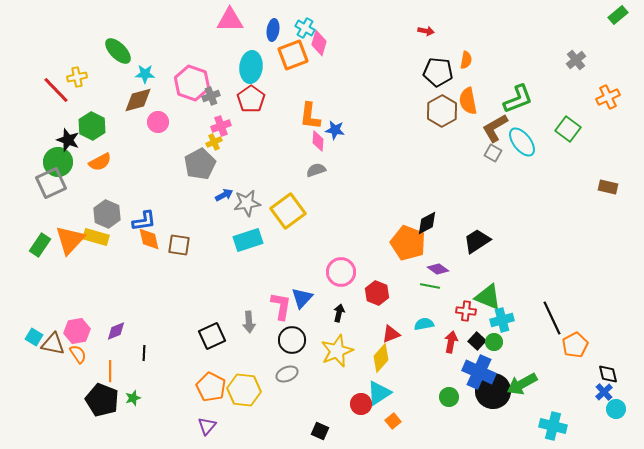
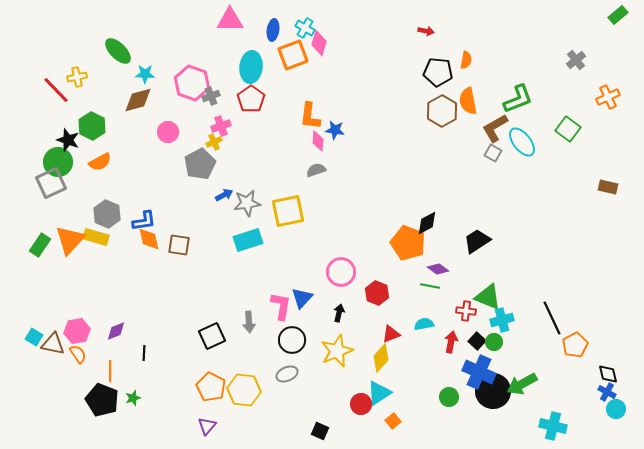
pink circle at (158, 122): moved 10 px right, 10 px down
yellow square at (288, 211): rotated 24 degrees clockwise
blue cross at (604, 392): moved 3 px right; rotated 18 degrees counterclockwise
